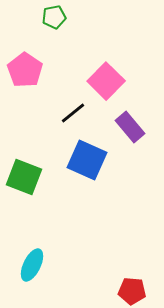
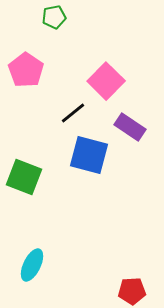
pink pentagon: moved 1 px right
purple rectangle: rotated 16 degrees counterclockwise
blue square: moved 2 px right, 5 px up; rotated 9 degrees counterclockwise
red pentagon: rotated 8 degrees counterclockwise
